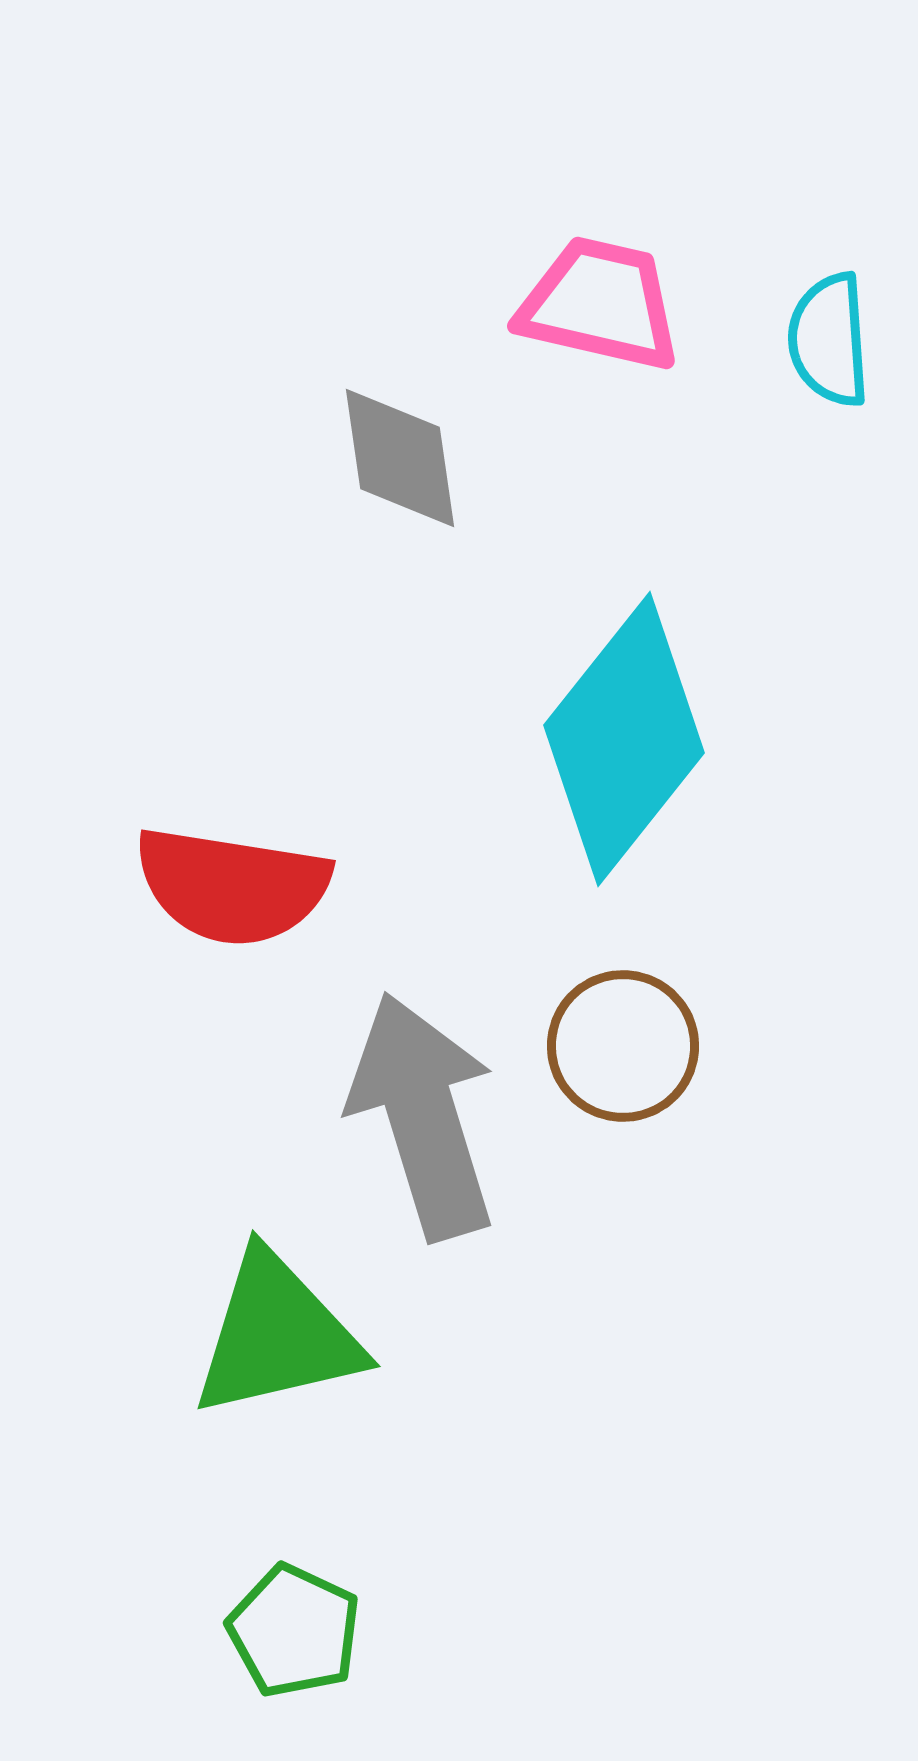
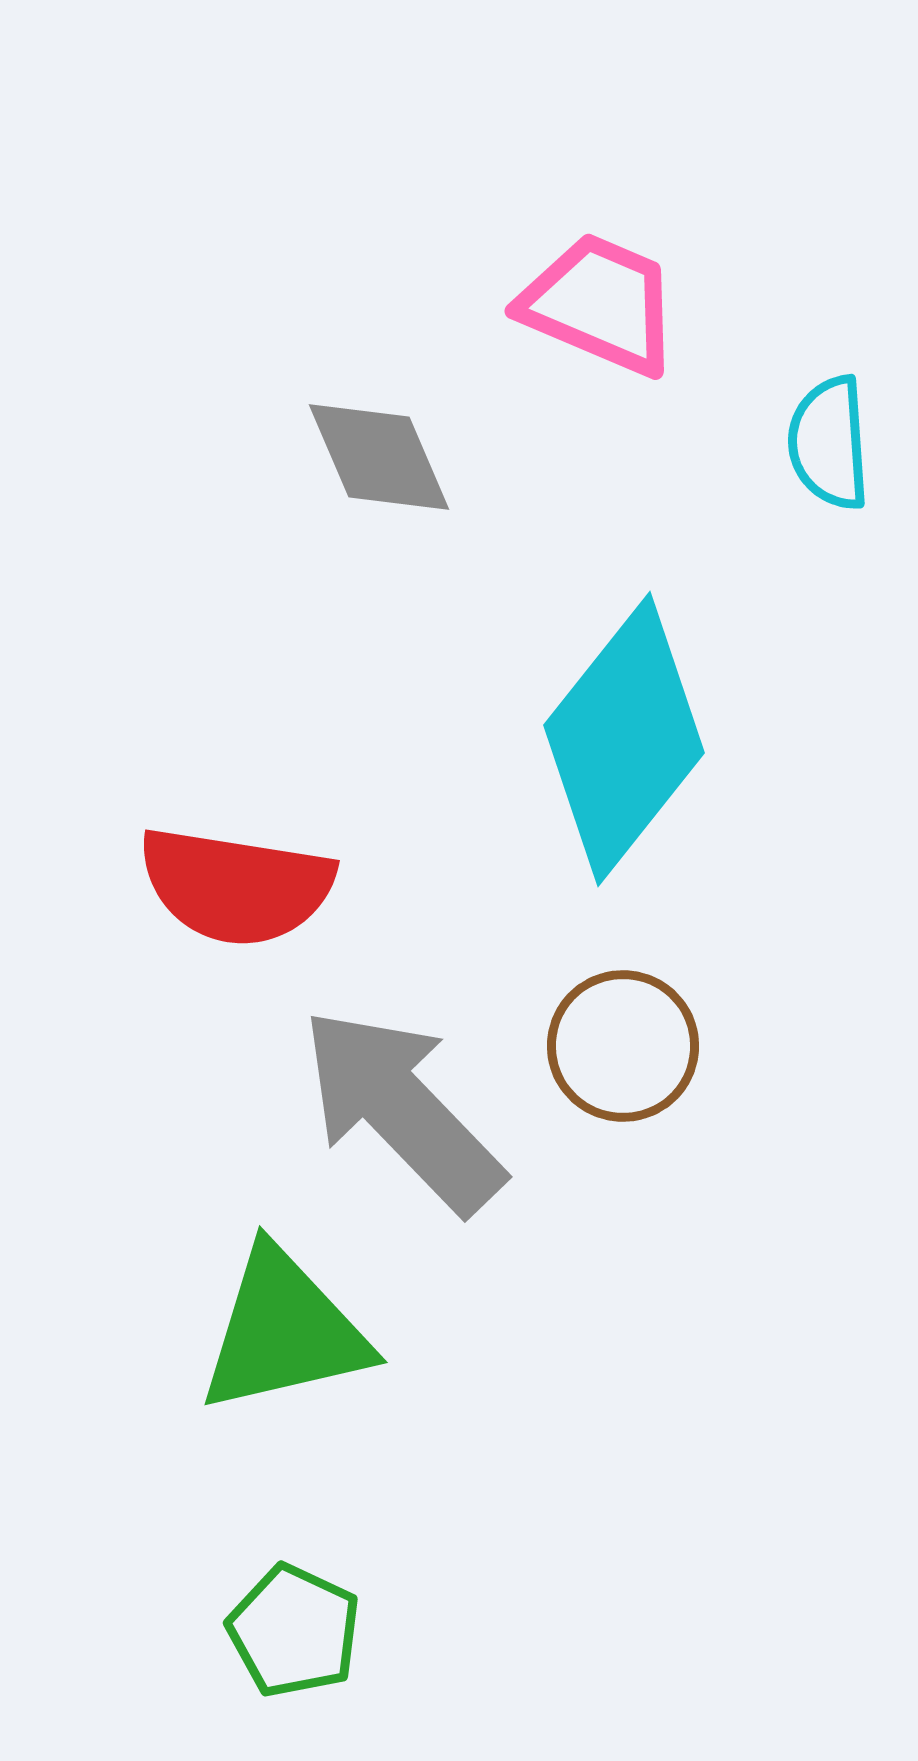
pink trapezoid: rotated 10 degrees clockwise
cyan semicircle: moved 103 px down
gray diamond: moved 21 px left, 1 px up; rotated 15 degrees counterclockwise
red semicircle: moved 4 px right
gray arrow: moved 21 px left, 6 px up; rotated 27 degrees counterclockwise
green triangle: moved 7 px right, 4 px up
